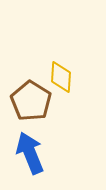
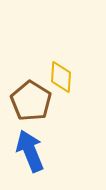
blue arrow: moved 2 px up
